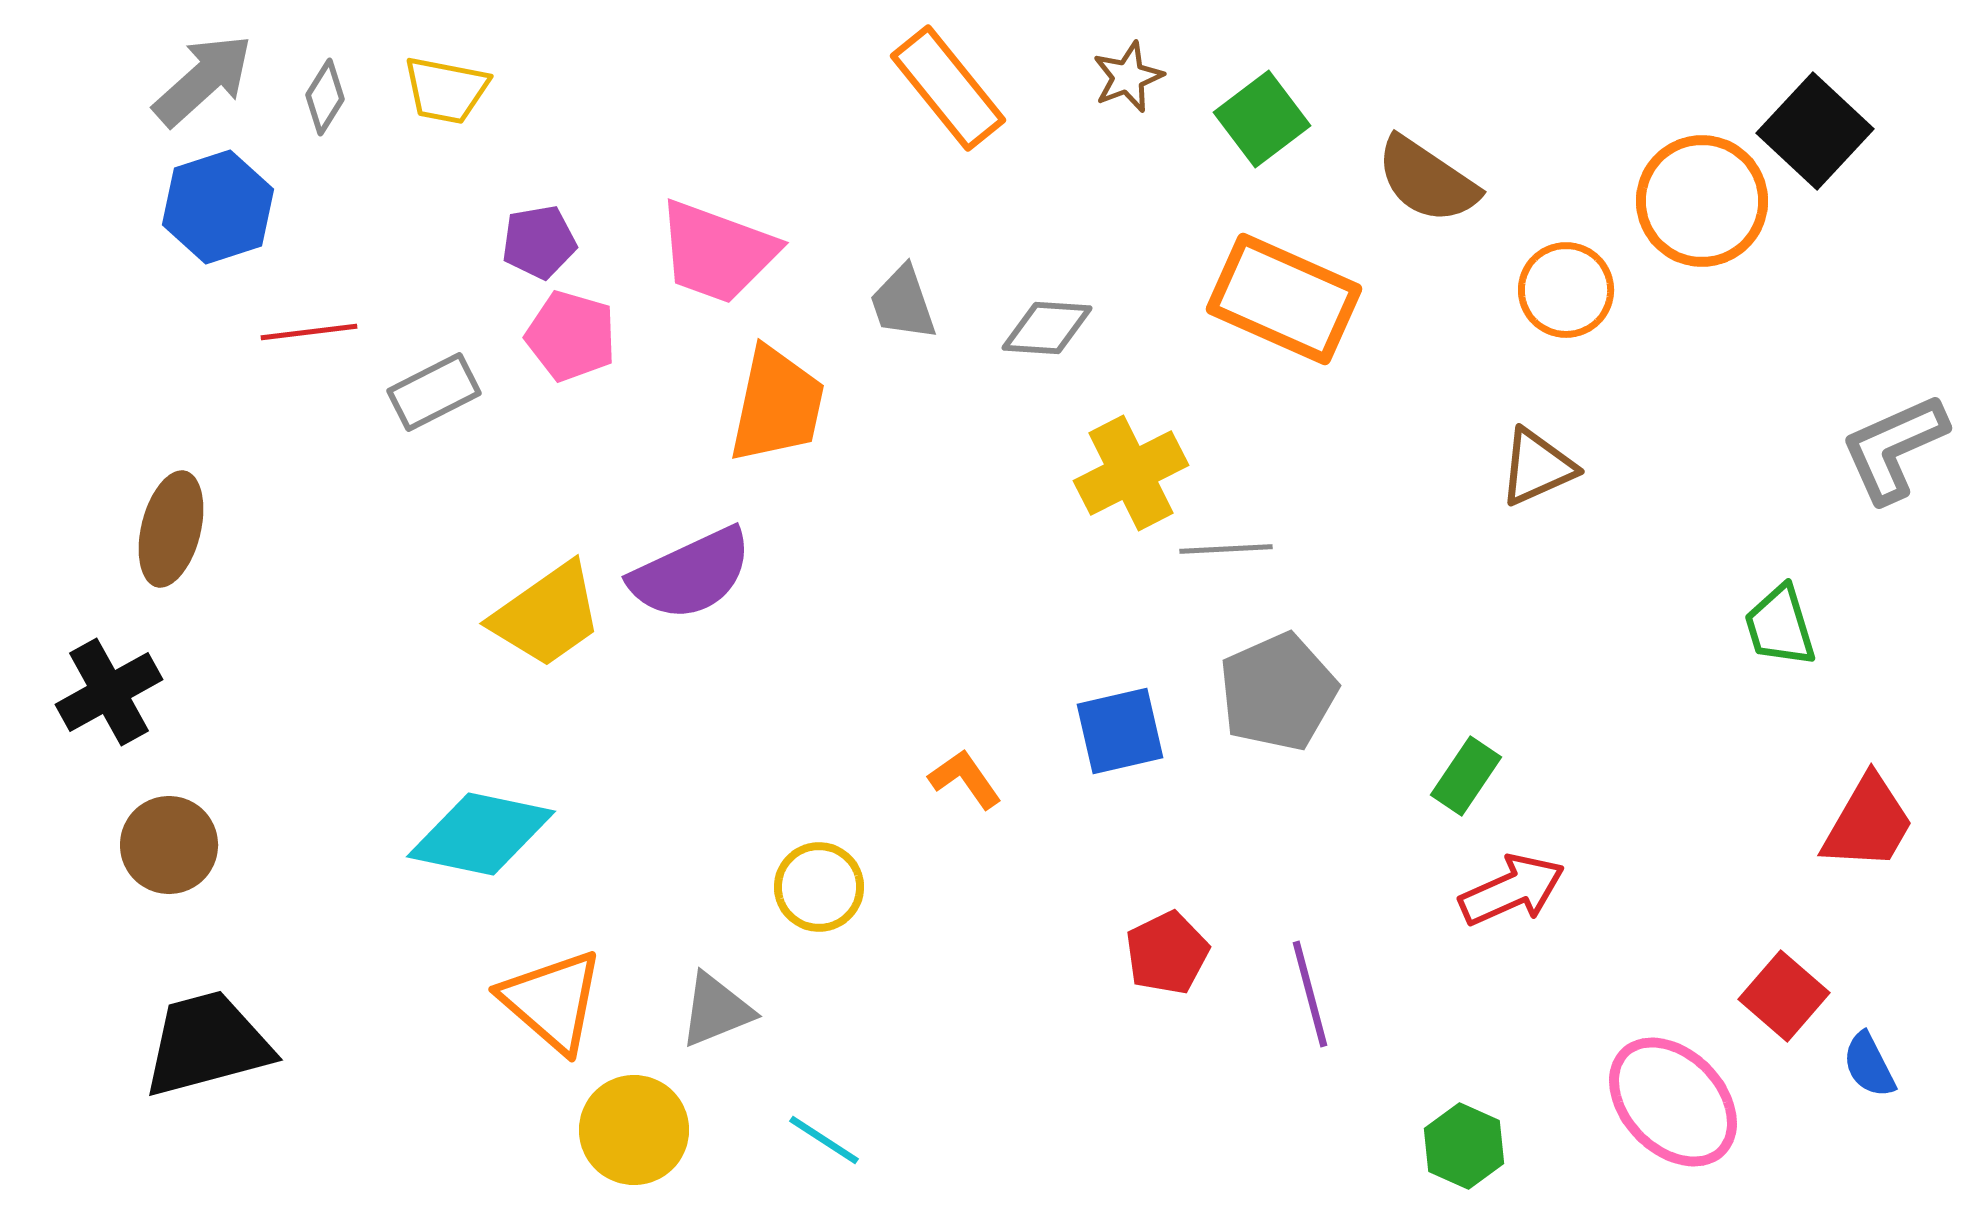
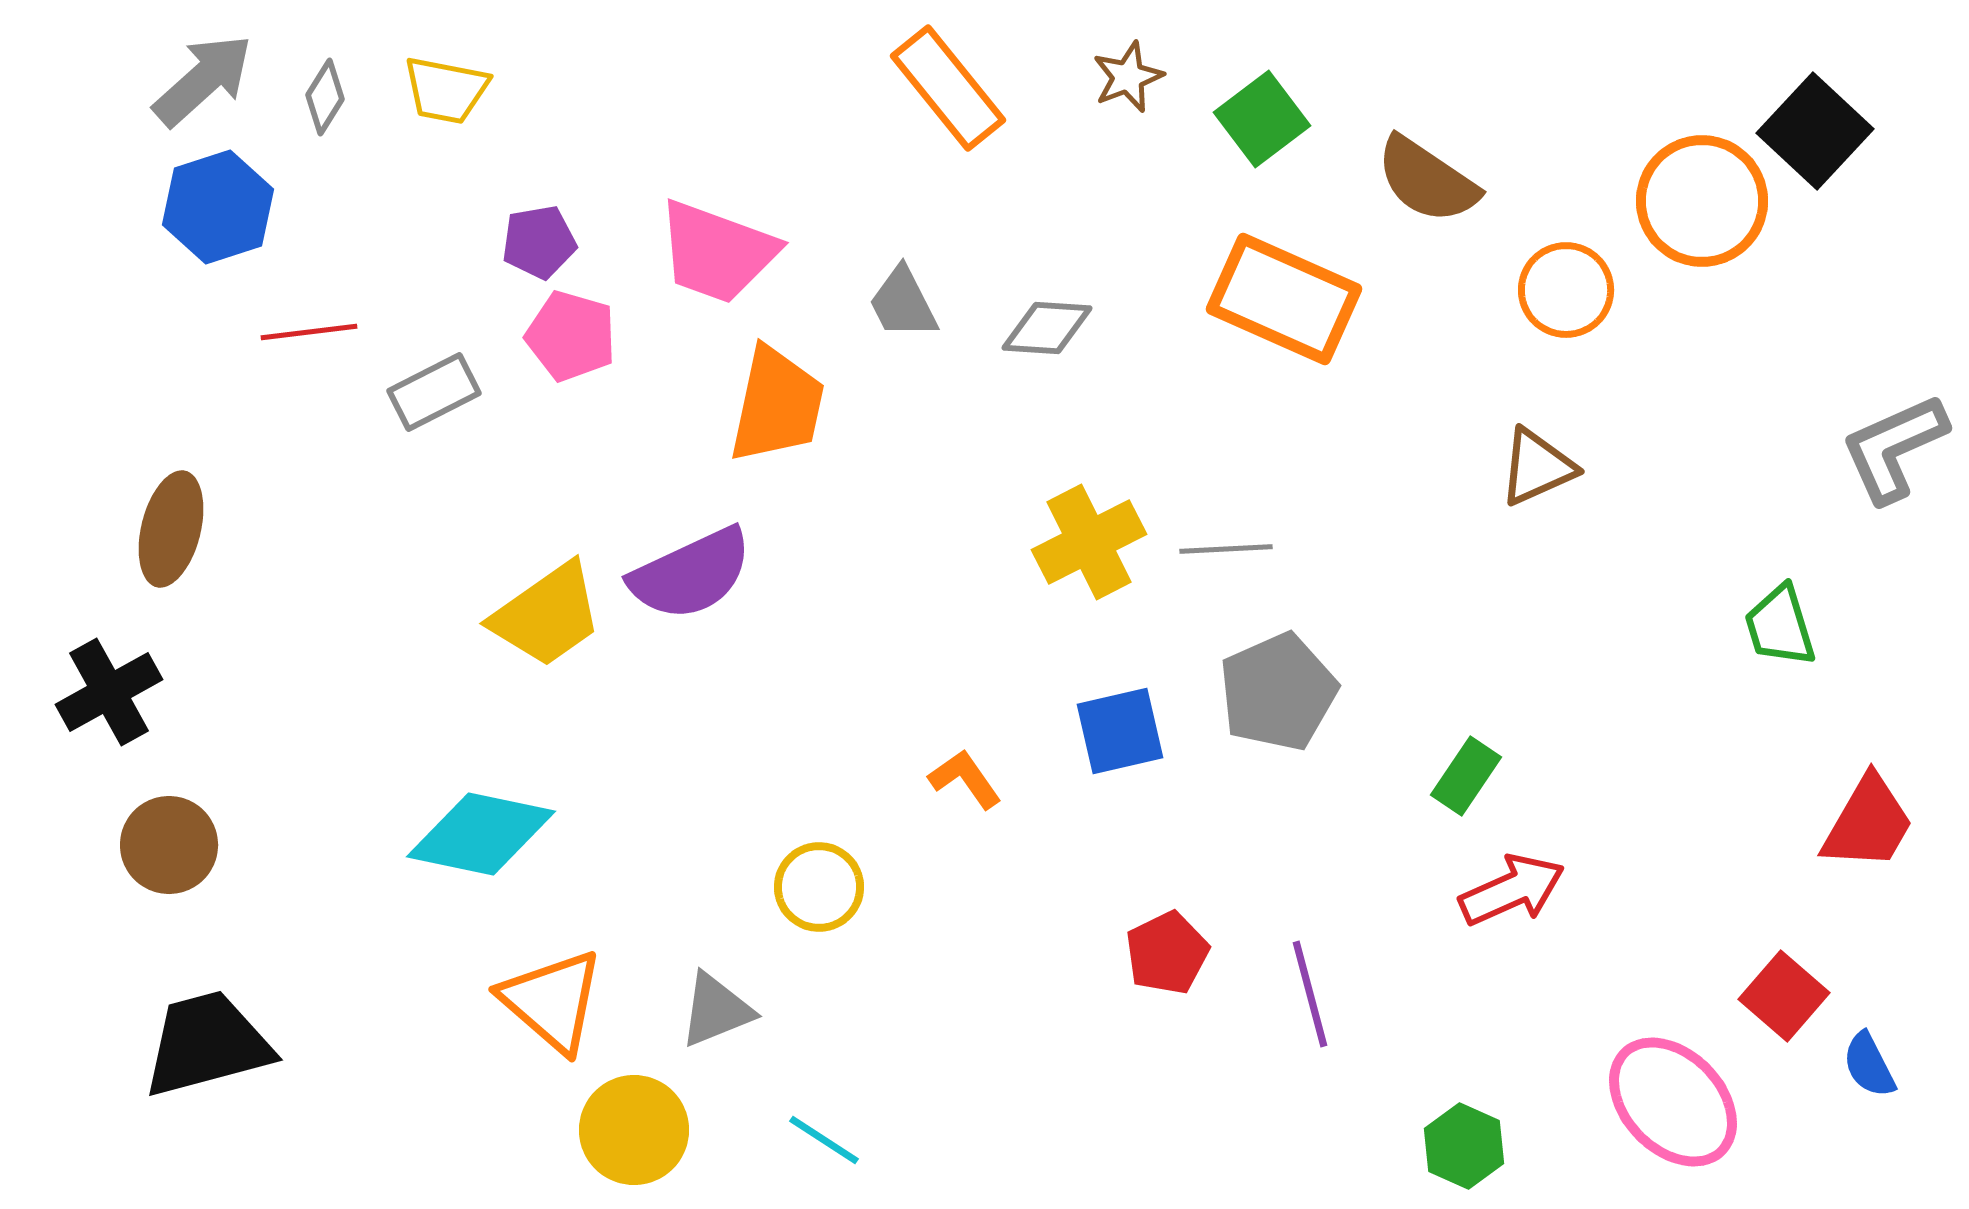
gray trapezoid at (903, 303): rotated 8 degrees counterclockwise
yellow cross at (1131, 473): moved 42 px left, 69 px down
